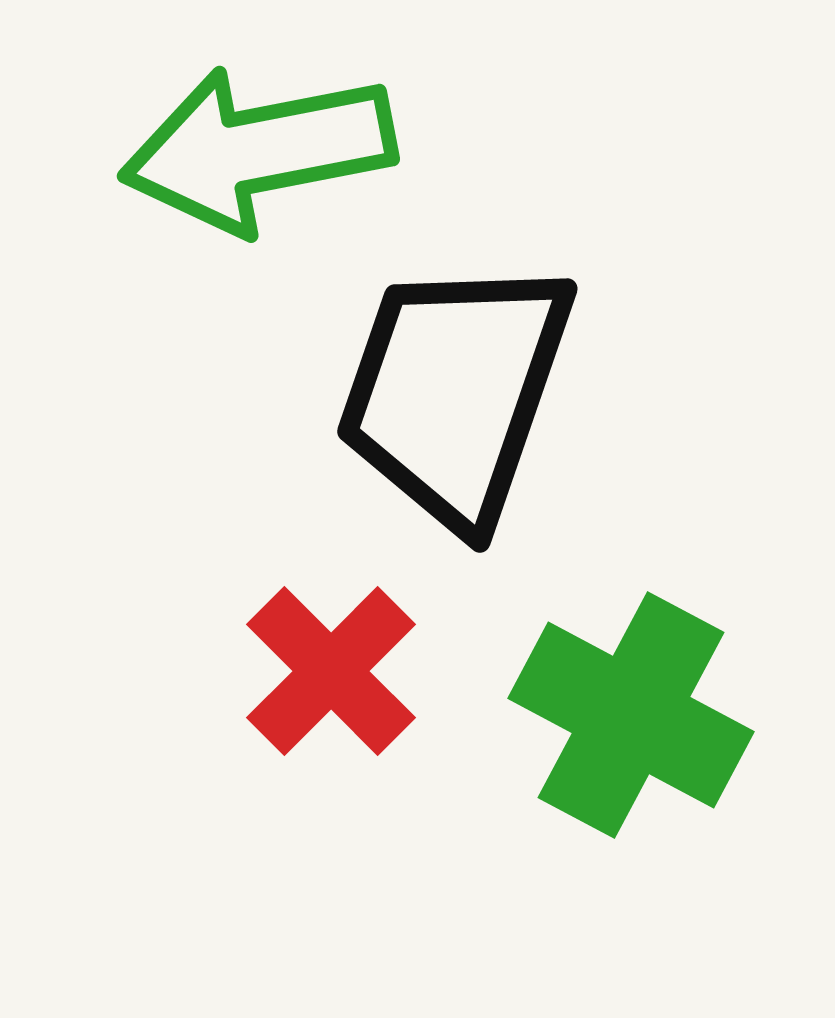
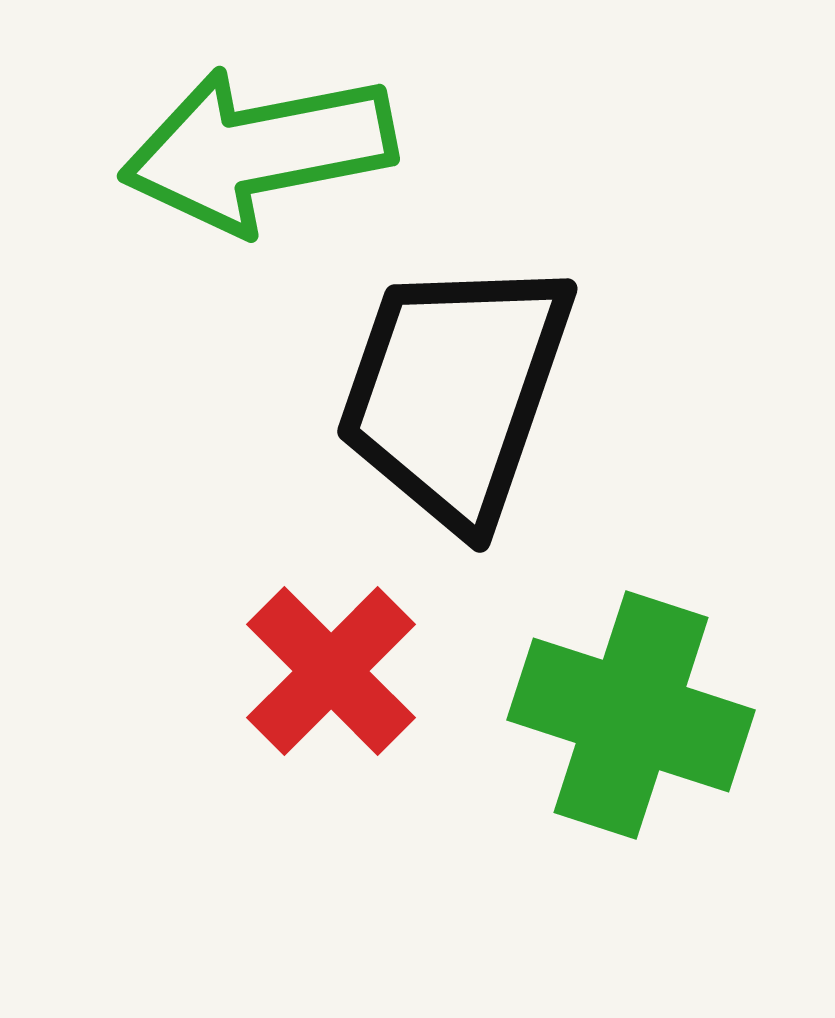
green cross: rotated 10 degrees counterclockwise
